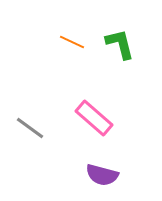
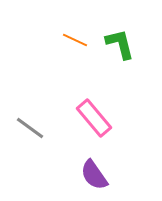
orange line: moved 3 px right, 2 px up
pink rectangle: rotated 9 degrees clockwise
purple semicircle: moved 8 px left; rotated 40 degrees clockwise
